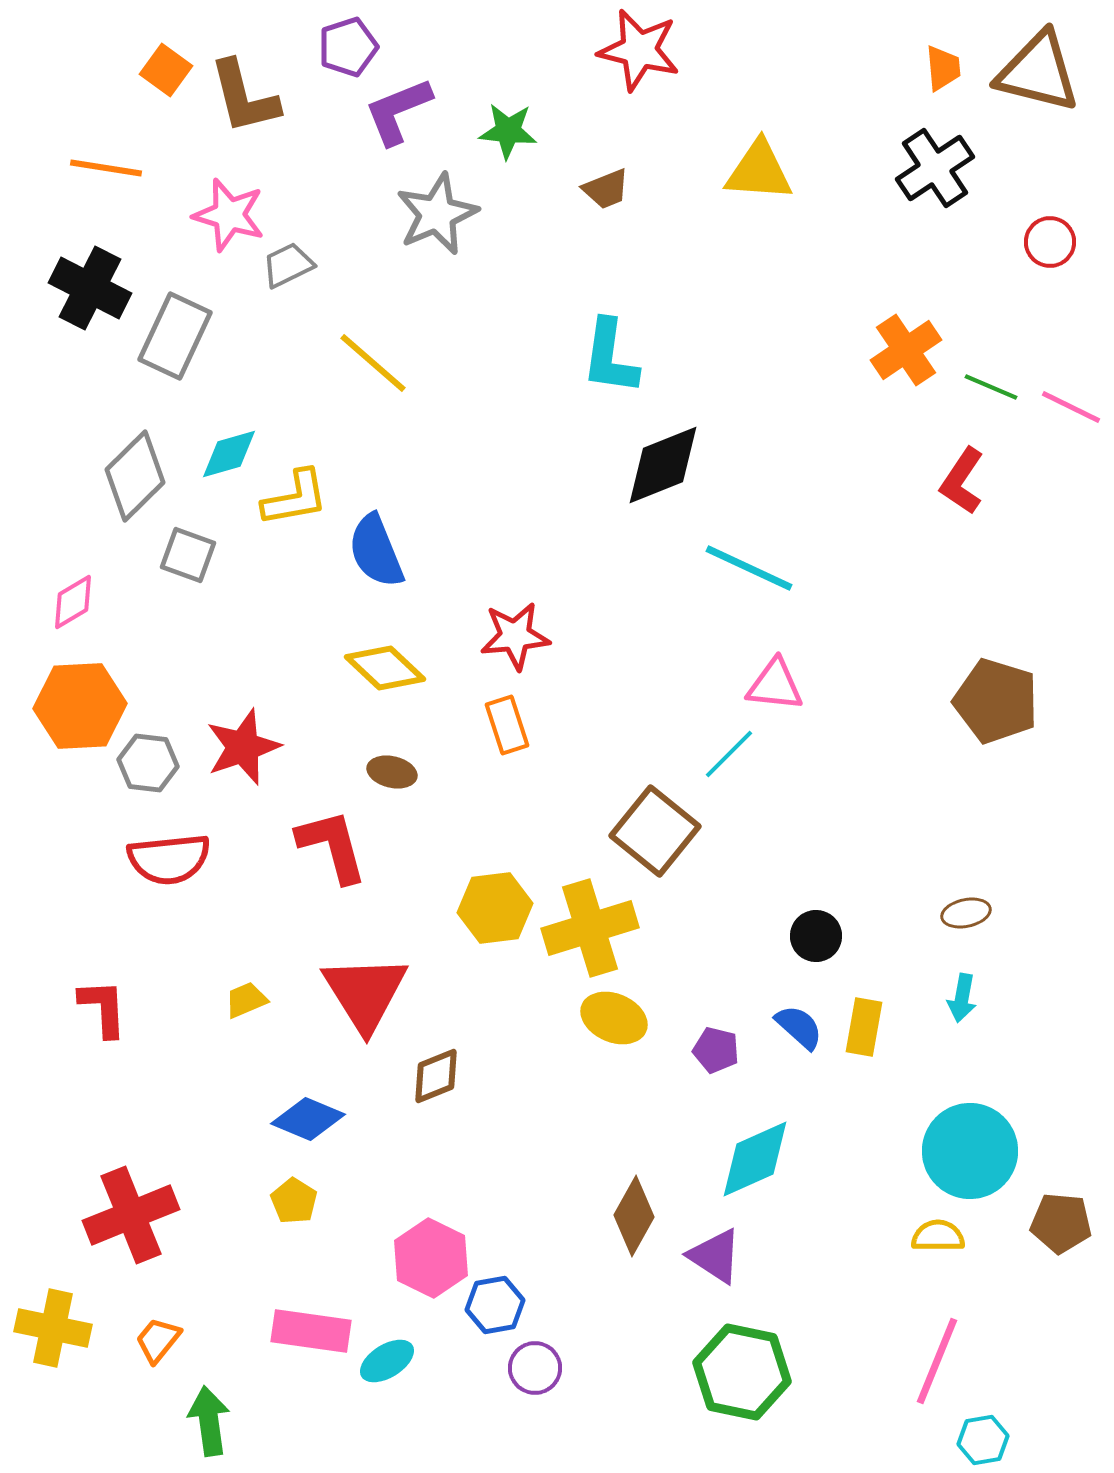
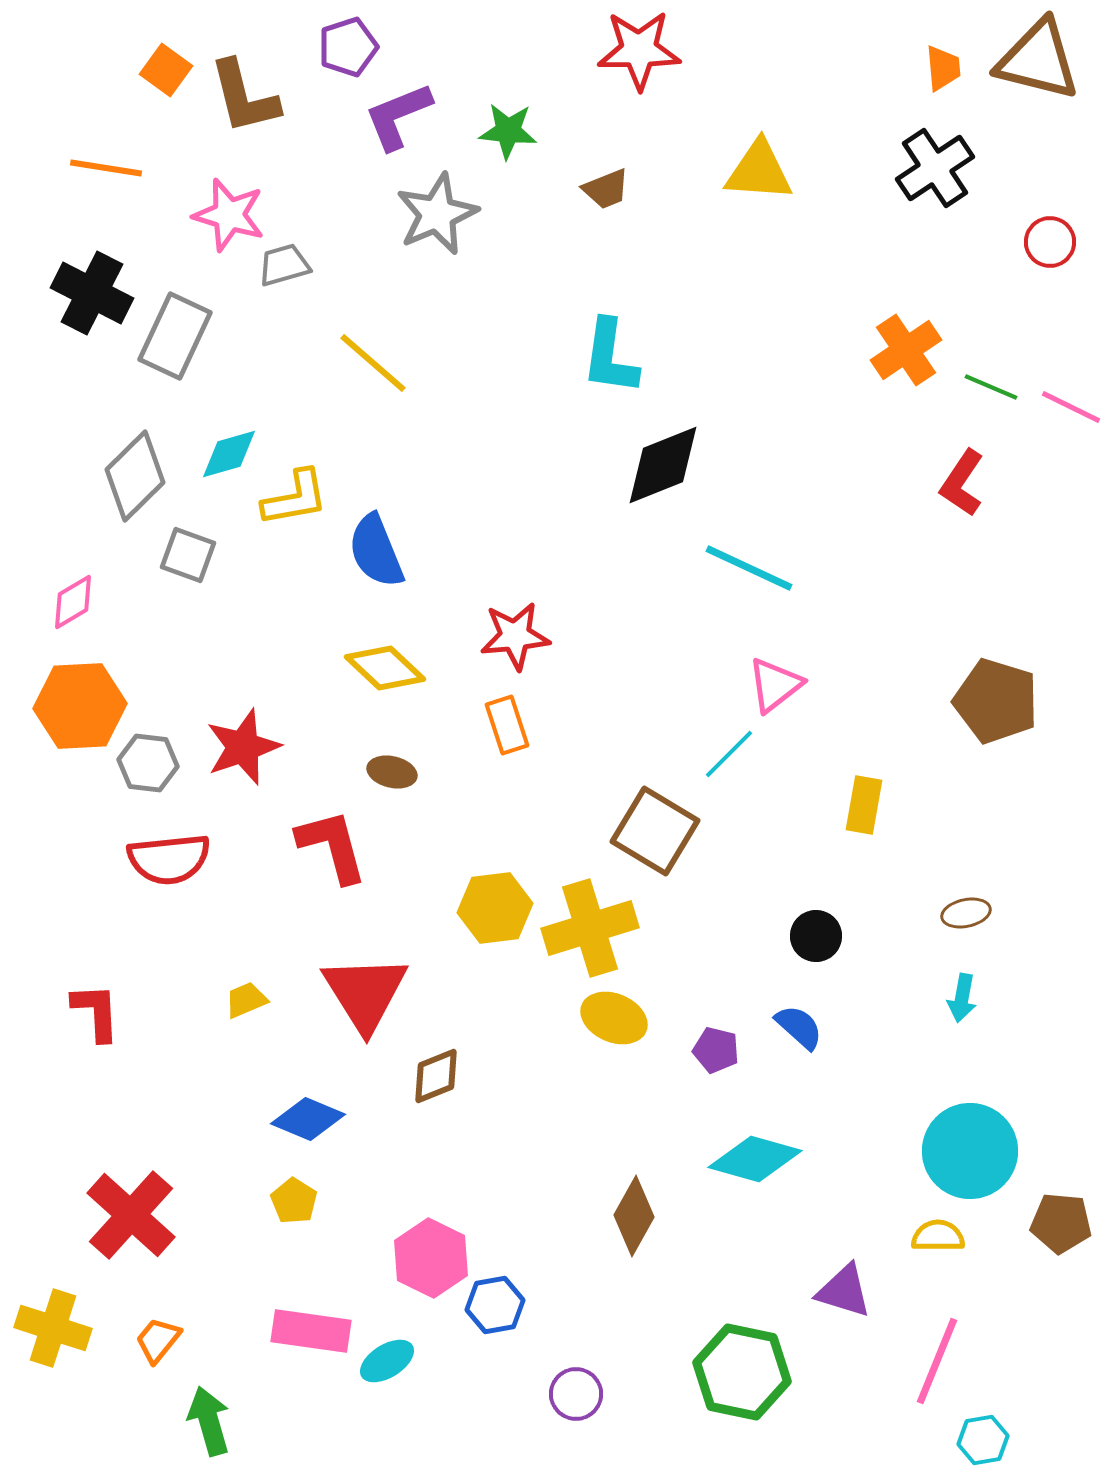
red star at (639, 50): rotated 14 degrees counterclockwise
brown triangle at (1038, 72): moved 12 px up
purple L-shape at (398, 111): moved 5 px down
gray trapezoid at (288, 265): moved 4 px left; rotated 10 degrees clockwise
black cross at (90, 288): moved 2 px right, 5 px down
red L-shape at (962, 481): moved 2 px down
pink triangle at (775, 685): rotated 44 degrees counterclockwise
brown square at (655, 831): rotated 8 degrees counterclockwise
red L-shape at (103, 1008): moved 7 px left, 4 px down
yellow rectangle at (864, 1027): moved 222 px up
cyan diamond at (755, 1159): rotated 40 degrees clockwise
red cross at (131, 1215): rotated 26 degrees counterclockwise
purple triangle at (715, 1256): moved 129 px right, 35 px down; rotated 16 degrees counterclockwise
yellow cross at (53, 1328): rotated 6 degrees clockwise
purple circle at (535, 1368): moved 41 px right, 26 px down
green arrow at (209, 1421): rotated 8 degrees counterclockwise
